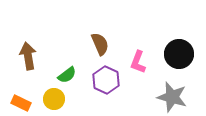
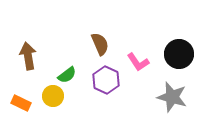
pink L-shape: rotated 55 degrees counterclockwise
yellow circle: moved 1 px left, 3 px up
